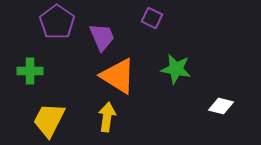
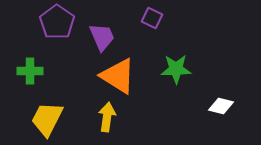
green star: rotated 12 degrees counterclockwise
yellow trapezoid: moved 2 px left, 1 px up
